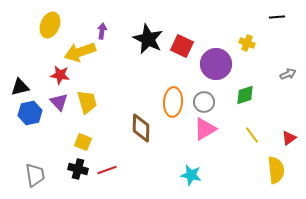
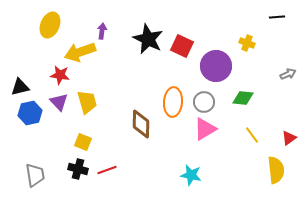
purple circle: moved 2 px down
green diamond: moved 2 px left, 3 px down; rotated 25 degrees clockwise
brown diamond: moved 4 px up
